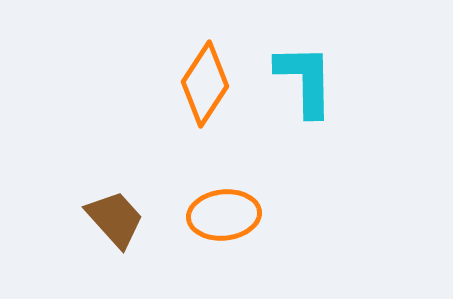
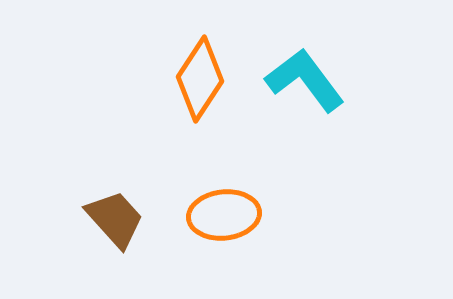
cyan L-shape: rotated 36 degrees counterclockwise
orange diamond: moved 5 px left, 5 px up
